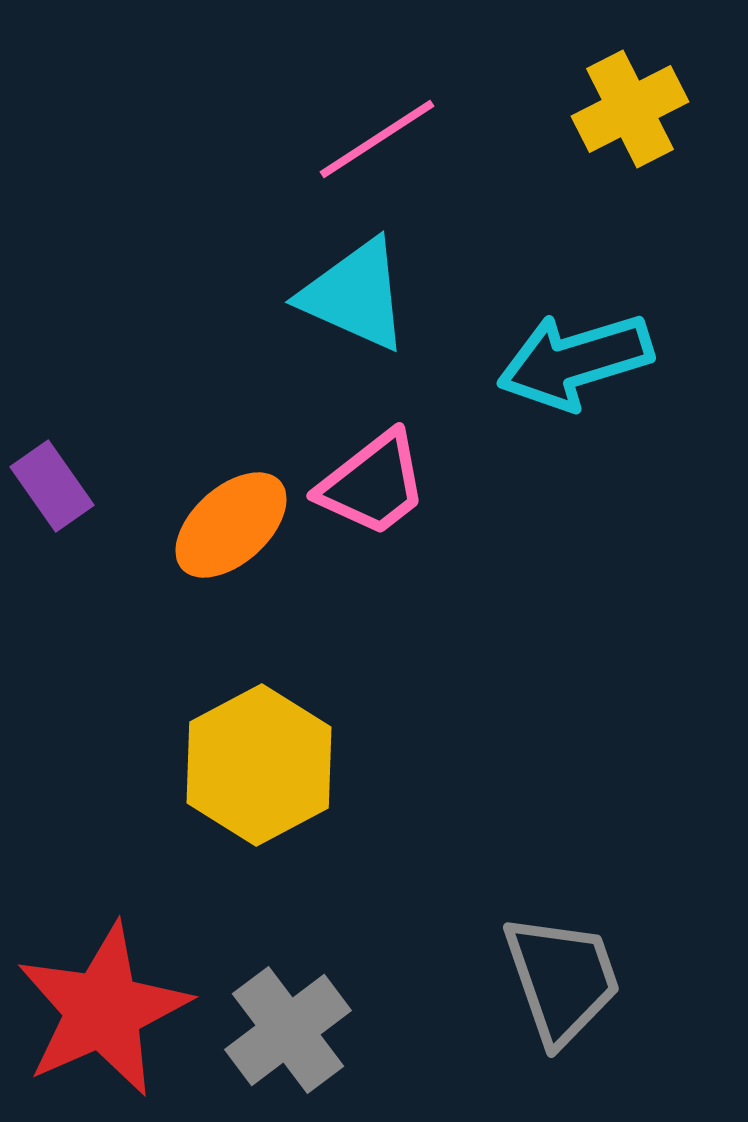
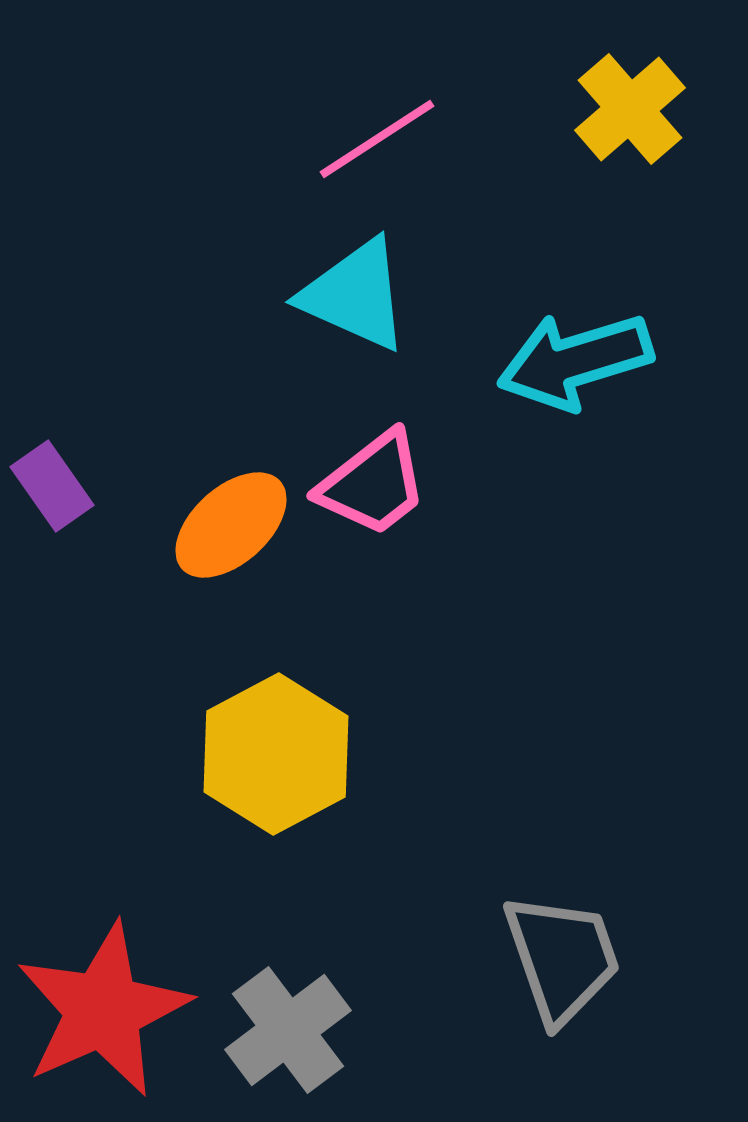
yellow cross: rotated 14 degrees counterclockwise
yellow hexagon: moved 17 px right, 11 px up
gray trapezoid: moved 21 px up
